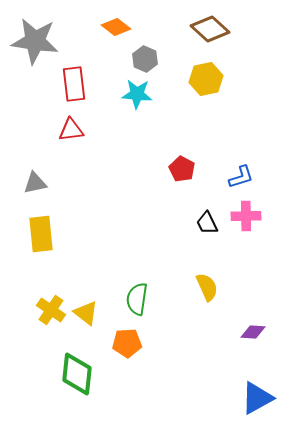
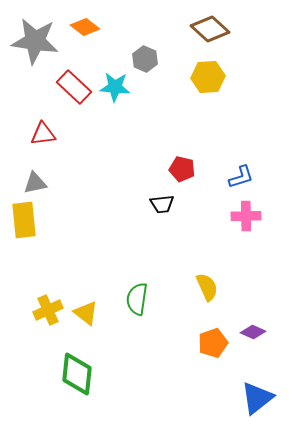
orange diamond: moved 31 px left
yellow hexagon: moved 2 px right, 2 px up; rotated 8 degrees clockwise
red rectangle: moved 3 px down; rotated 40 degrees counterclockwise
cyan star: moved 22 px left, 7 px up
red triangle: moved 28 px left, 4 px down
red pentagon: rotated 15 degrees counterclockwise
black trapezoid: moved 45 px left, 19 px up; rotated 70 degrees counterclockwise
yellow rectangle: moved 17 px left, 14 px up
yellow cross: moved 3 px left; rotated 32 degrees clockwise
purple diamond: rotated 20 degrees clockwise
orange pentagon: moved 86 px right; rotated 16 degrees counterclockwise
blue triangle: rotated 9 degrees counterclockwise
